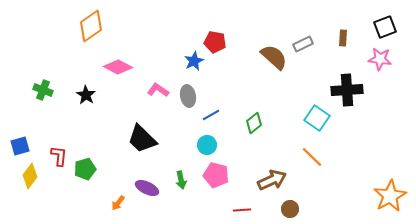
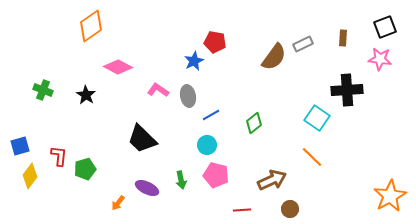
brown semicircle: rotated 84 degrees clockwise
